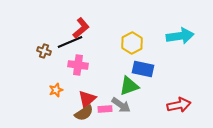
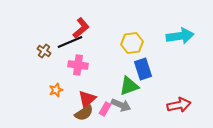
yellow hexagon: rotated 20 degrees clockwise
brown cross: rotated 16 degrees clockwise
blue rectangle: rotated 60 degrees clockwise
gray arrow: rotated 12 degrees counterclockwise
pink rectangle: rotated 56 degrees counterclockwise
